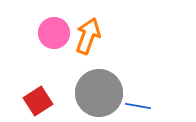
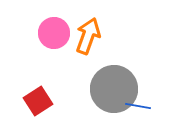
gray circle: moved 15 px right, 4 px up
